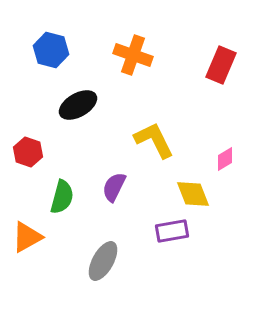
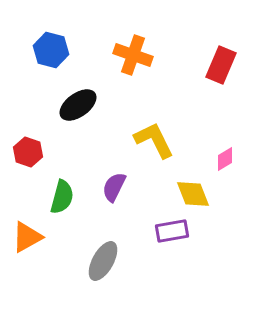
black ellipse: rotated 6 degrees counterclockwise
